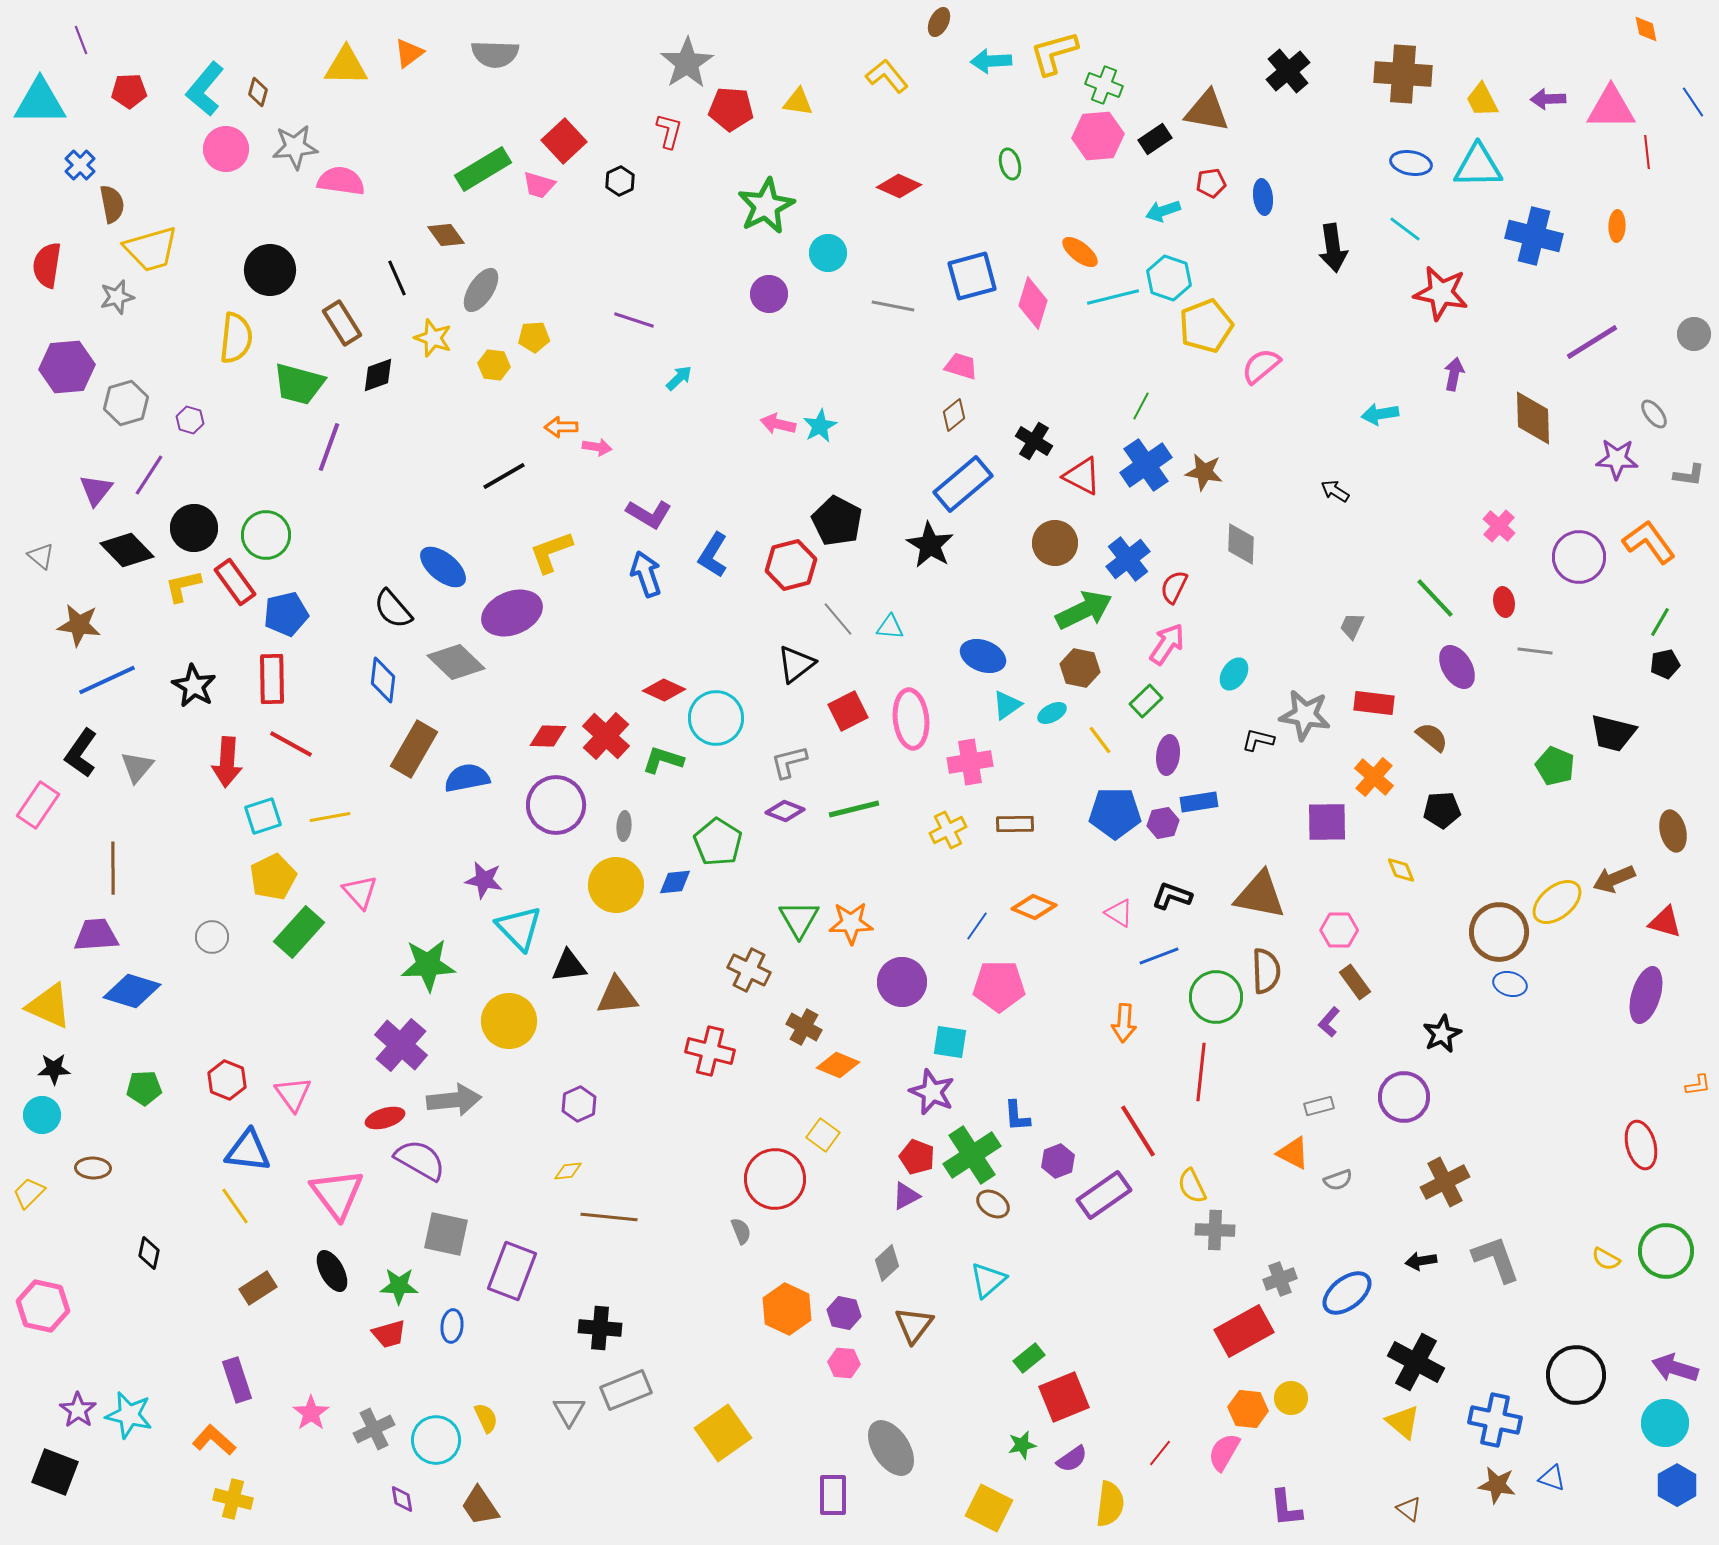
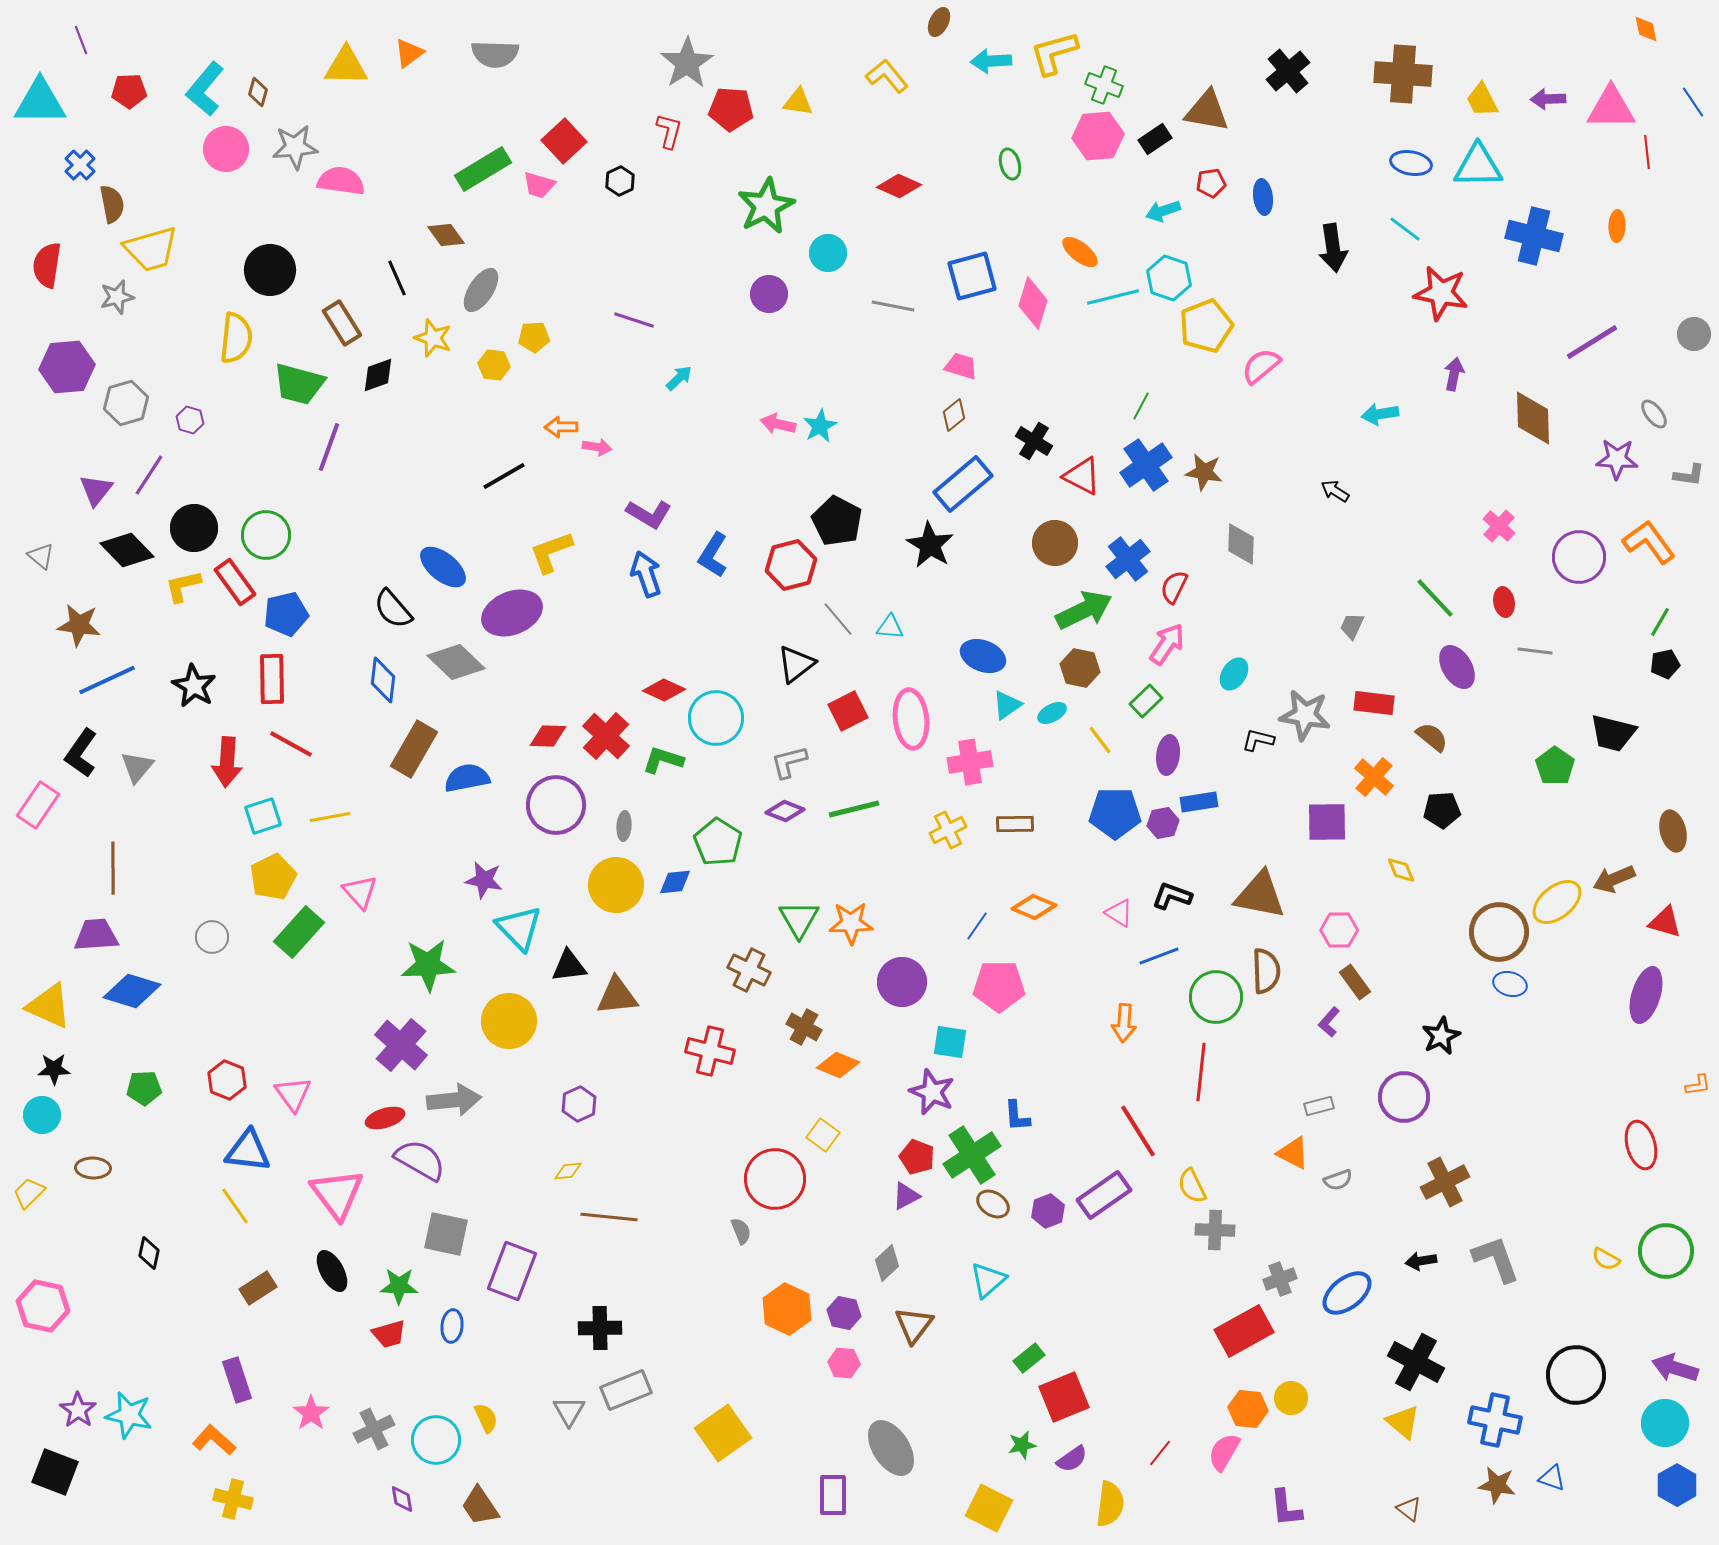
green pentagon at (1555, 766): rotated 12 degrees clockwise
black star at (1442, 1034): moved 1 px left, 2 px down
purple hexagon at (1058, 1161): moved 10 px left, 50 px down
black cross at (600, 1328): rotated 6 degrees counterclockwise
